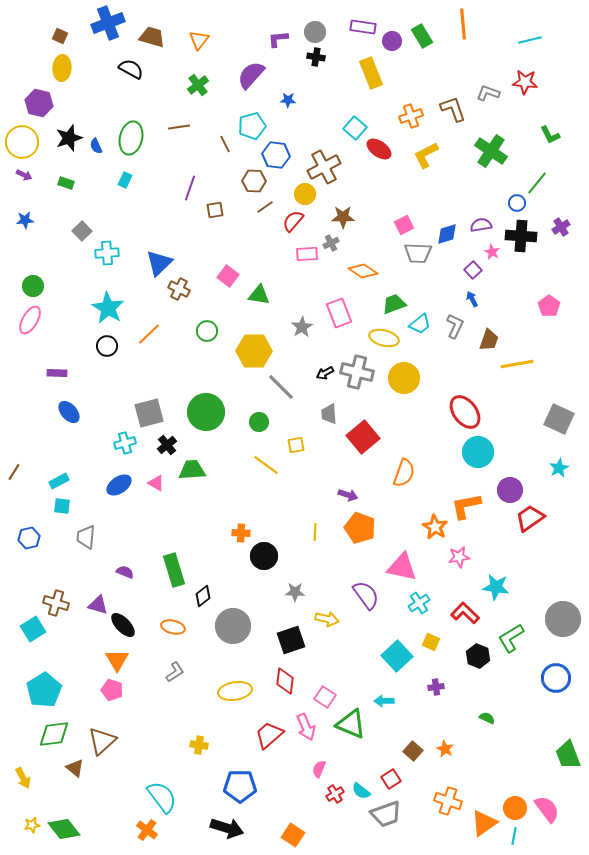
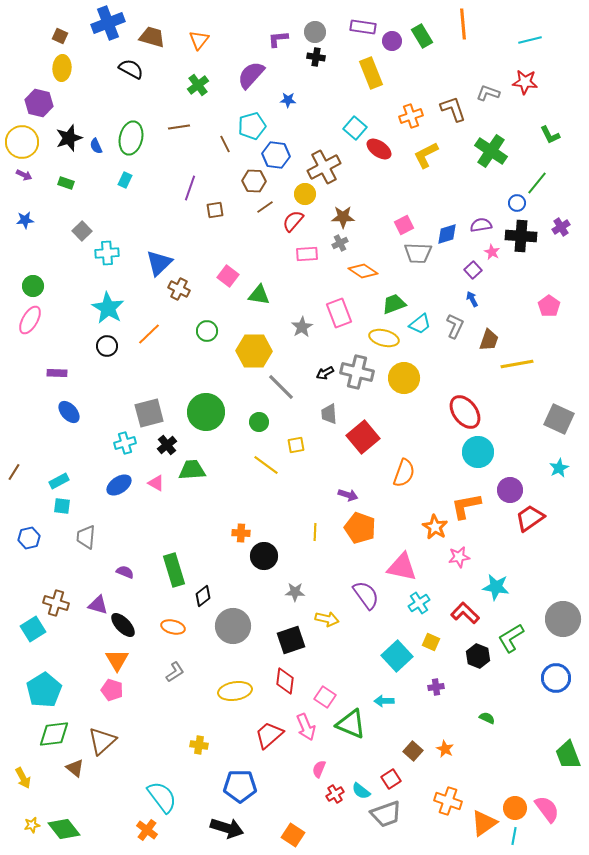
gray cross at (331, 243): moved 9 px right
